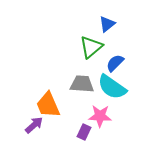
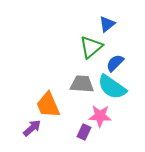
purple arrow: moved 2 px left, 3 px down
